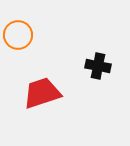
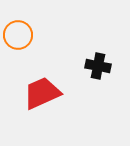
red trapezoid: rotated 6 degrees counterclockwise
